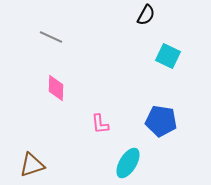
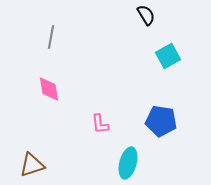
black semicircle: rotated 60 degrees counterclockwise
gray line: rotated 75 degrees clockwise
cyan square: rotated 35 degrees clockwise
pink diamond: moved 7 px left, 1 px down; rotated 12 degrees counterclockwise
cyan ellipse: rotated 16 degrees counterclockwise
